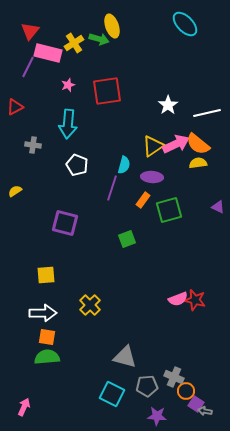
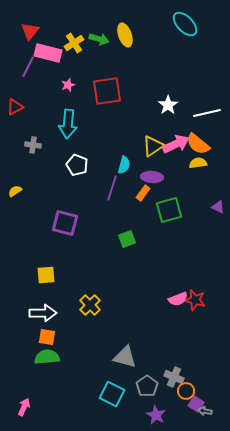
yellow ellipse at (112, 26): moved 13 px right, 9 px down
orange rectangle at (143, 200): moved 7 px up
gray pentagon at (147, 386): rotated 30 degrees counterclockwise
purple star at (157, 416): moved 1 px left, 1 px up; rotated 24 degrees clockwise
